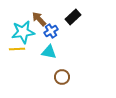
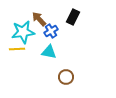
black rectangle: rotated 21 degrees counterclockwise
brown circle: moved 4 px right
